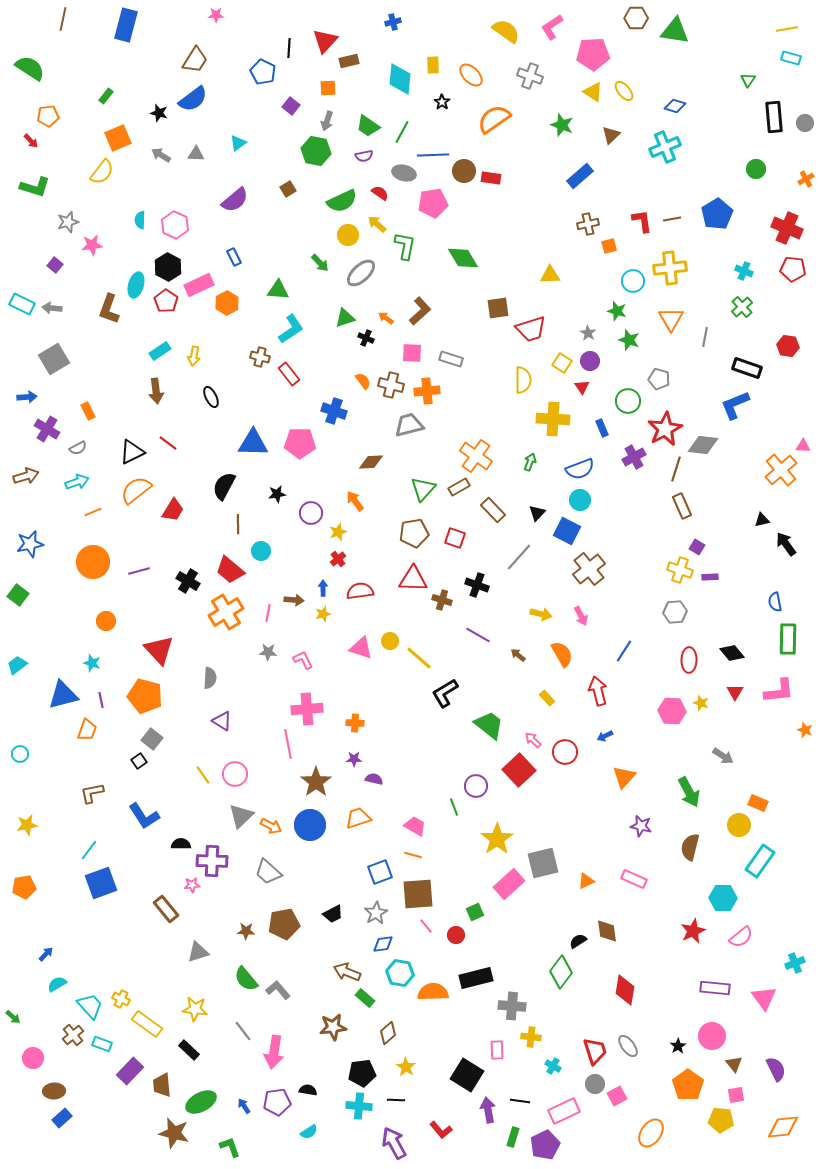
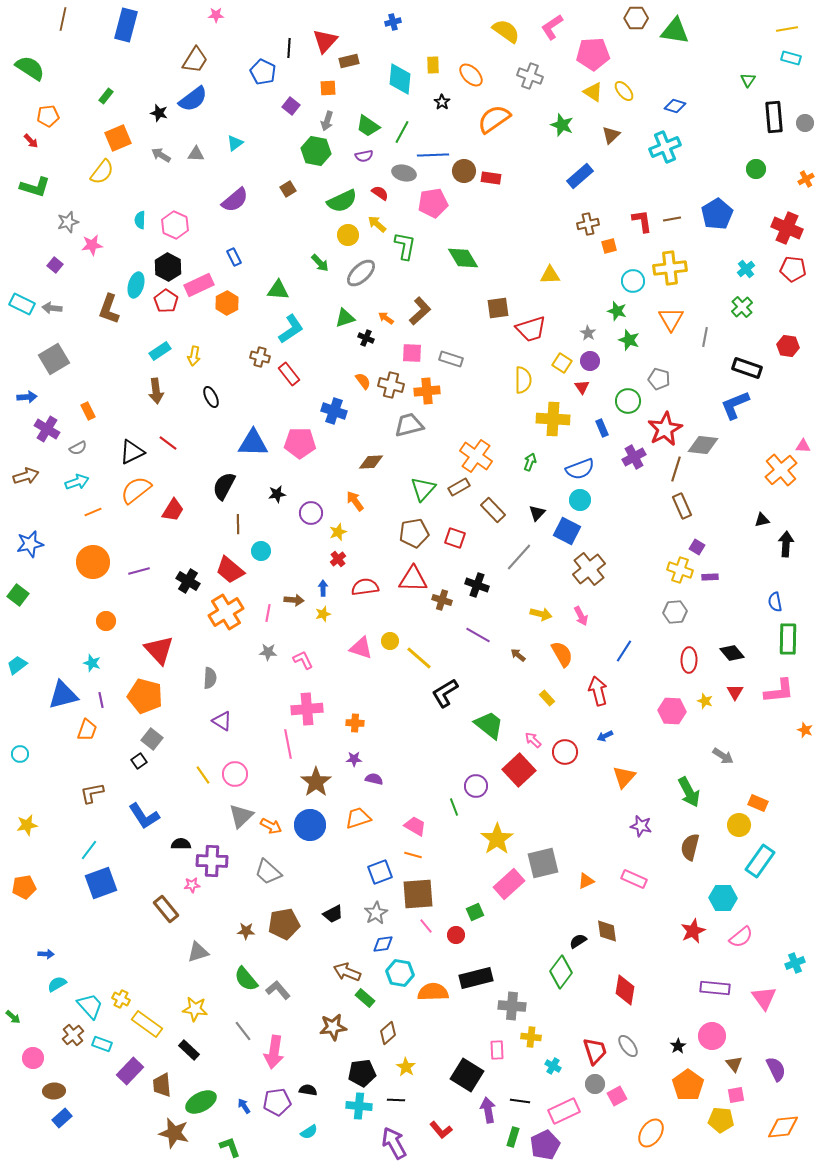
cyan triangle at (238, 143): moved 3 px left
cyan cross at (744, 271): moved 2 px right, 2 px up; rotated 30 degrees clockwise
black arrow at (786, 544): rotated 40 degrees clockwise
red semicircle at (360, 591): moved 5 px right, 4 px up
yellow star at (701, 703): moved 4 px right, 2 px up
blue arrow at (46, 954): rotated 49 degrees clockwise
